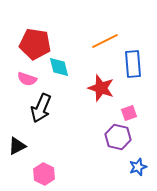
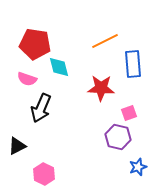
red star: rotated 16 degrees counterclockwise
